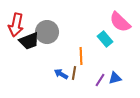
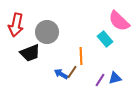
pink semicircle: moved 1 px left, 1 px up
black trapezoid: moved 1 px right, 12 px down
brown line: moved 2 px left, 1 px up; rotated 24 degrees clockwise
